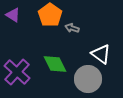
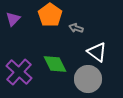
purple triangle: moved 4 px down; rotated 42 degrees clockwise
gray arrow: moved 4 px right
white triangle: moved 4 px left, 2 px up
purple cross: moved 2 px right
